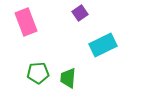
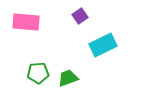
purple square: moved 3 px down
pink rectangle: rotated 64 degrees counterclockwise
green trapezoid: rotated 65 degrees clockwise
